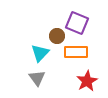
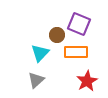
purple square: moved 2 px right, 1 px down
brown circle: moved 1 px up
gray triangle: moved 1 px left, 2 px down; rotated 24 degrees clockwise
